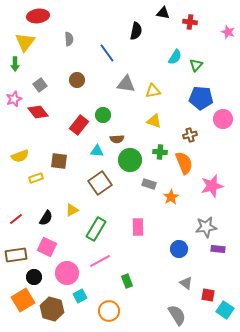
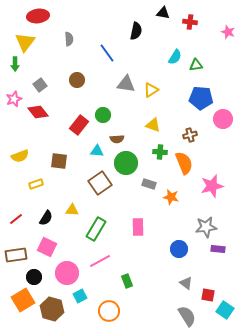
green triangle at (196, 65): rotated 40 degrees clockwise
yellow triangle at (153, 91): moved 2 px left, 1 px up; rotated 21 degrees counterclockwise
yellow triangle at (154, 121): moved 1 px left, 4 px down
green circle at (130, 160): moved 4 px left, 3 px down
yellow rectangle at (36, 178): moved 6 px down
orange star at (171, 197): rotated 28 degrees counterclockwise
yellow triangle at (72, 210): rotated 32 degrees clockwise
gray semicircle at (177, 315): moved 10 px right, 1 px down
